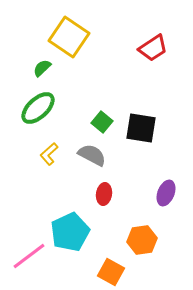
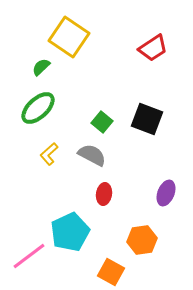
green semicircle: moved 1 px left, 1 px up
black square: moved 6 px right, 9 px up; rotated 12 degrees clockwise
